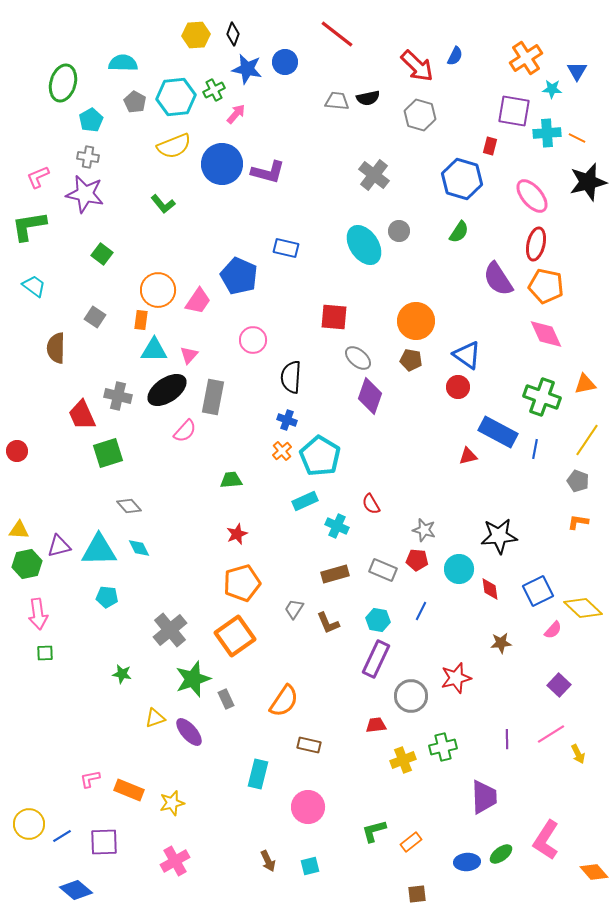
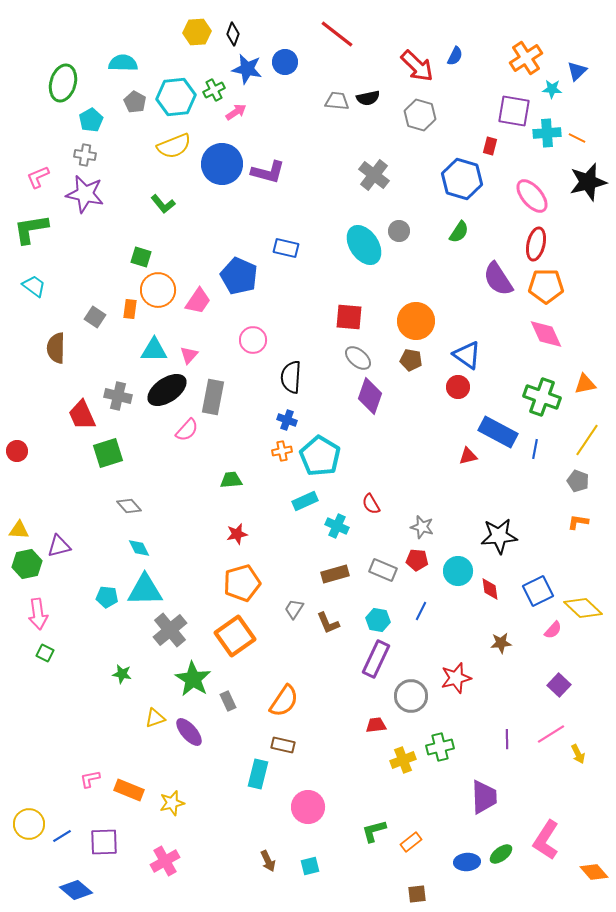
yellow hexagon at (196, 35): moved 1 px right, 3 px up
blue triangle at (577, 71): rotated 15 degrees clockwise
pink arrow at (236, 114): moved 2 px up; rotated 15 degrees clockwise
gray cross at (88, 157): moved 3 px left, 2 px up
green L-shape at (29, 226): moved 2 px right, 3 px down
green square at (102, 254): moved 39 px right, 3 px down; rotated 20 degrees counterclockwise
orange pentagon at (546, 286): rotated 12 degrees counterclockwise
red square at (334, 317): moved 15 px right
orange rectangle at (141, 320): moved 11 px left, 11 px up
pink semicircle at (185, 431): moved 2 px right, 1 px up
orange cross at (282, 451): rotated 30 degrees clockwise
gray star at (424, 530): moved 2 px left, 3 px up
red star at (237, 534): rotated 10 degrees clockwise
cyan triangle at (99, 550): moved 46 px right, 40 px down
cyan circle at (459, 569): moved 1 px left, 2 px down
green square at (45, 653): rotated 30 degrees clockwise
green star at (193, 679): rotated 21 degrees counterclockwise
gray rectangle at (226, 699): moved 2 px right, 2 px down
brown rectangle at (309, 745): moved 26 px left
green cross at (443, 747): moved 3 px left
pink cross at (175, 861): moved 10 px left
